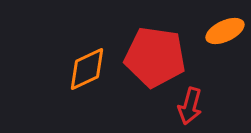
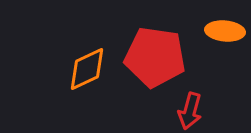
orange ellipse: rotated 30 degrees clockwise
red arrow: moved 5 px down
